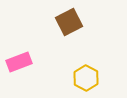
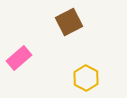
pink rectangle: moved 4 px up; rotated 20 degrees counterclockwise
